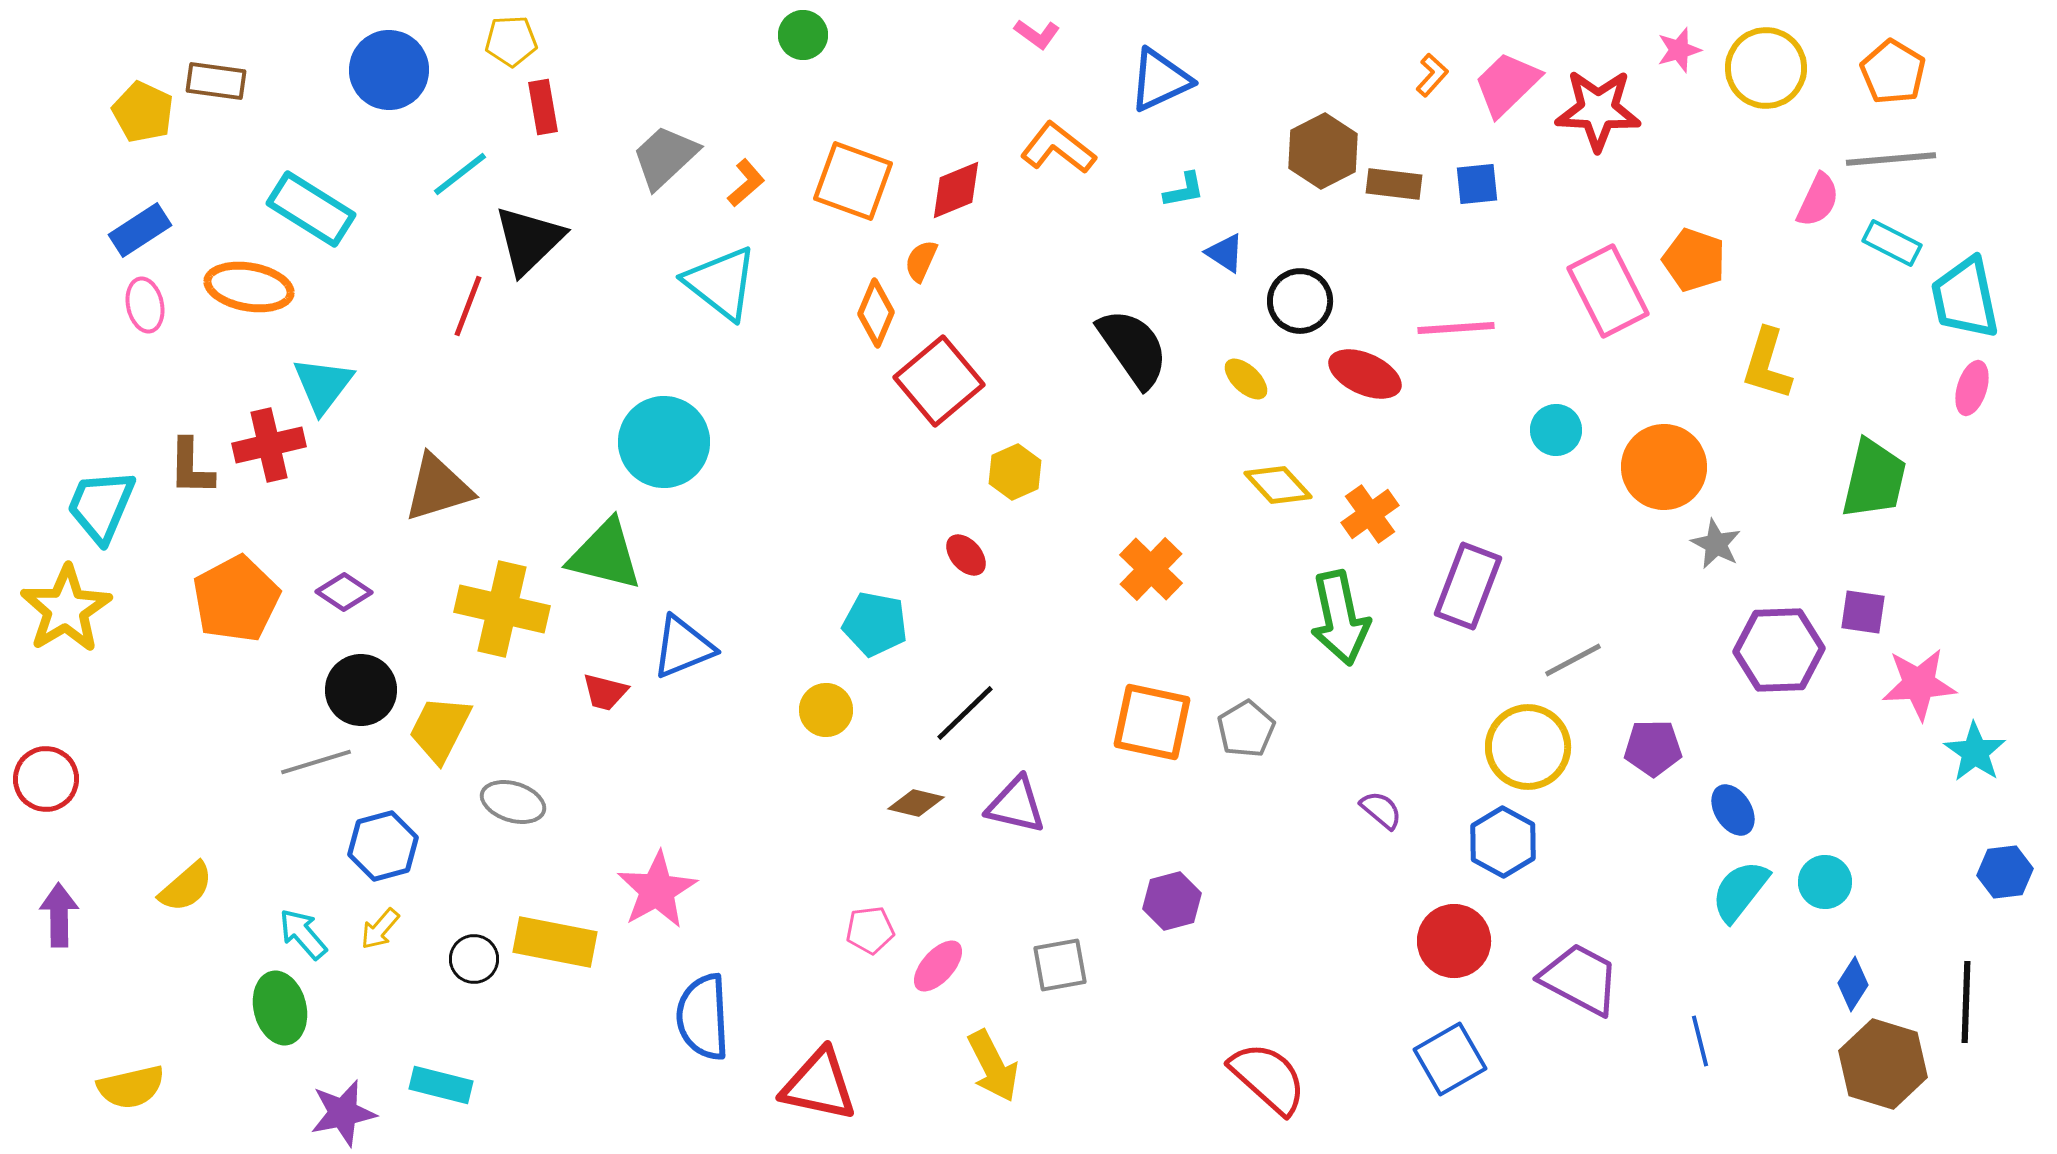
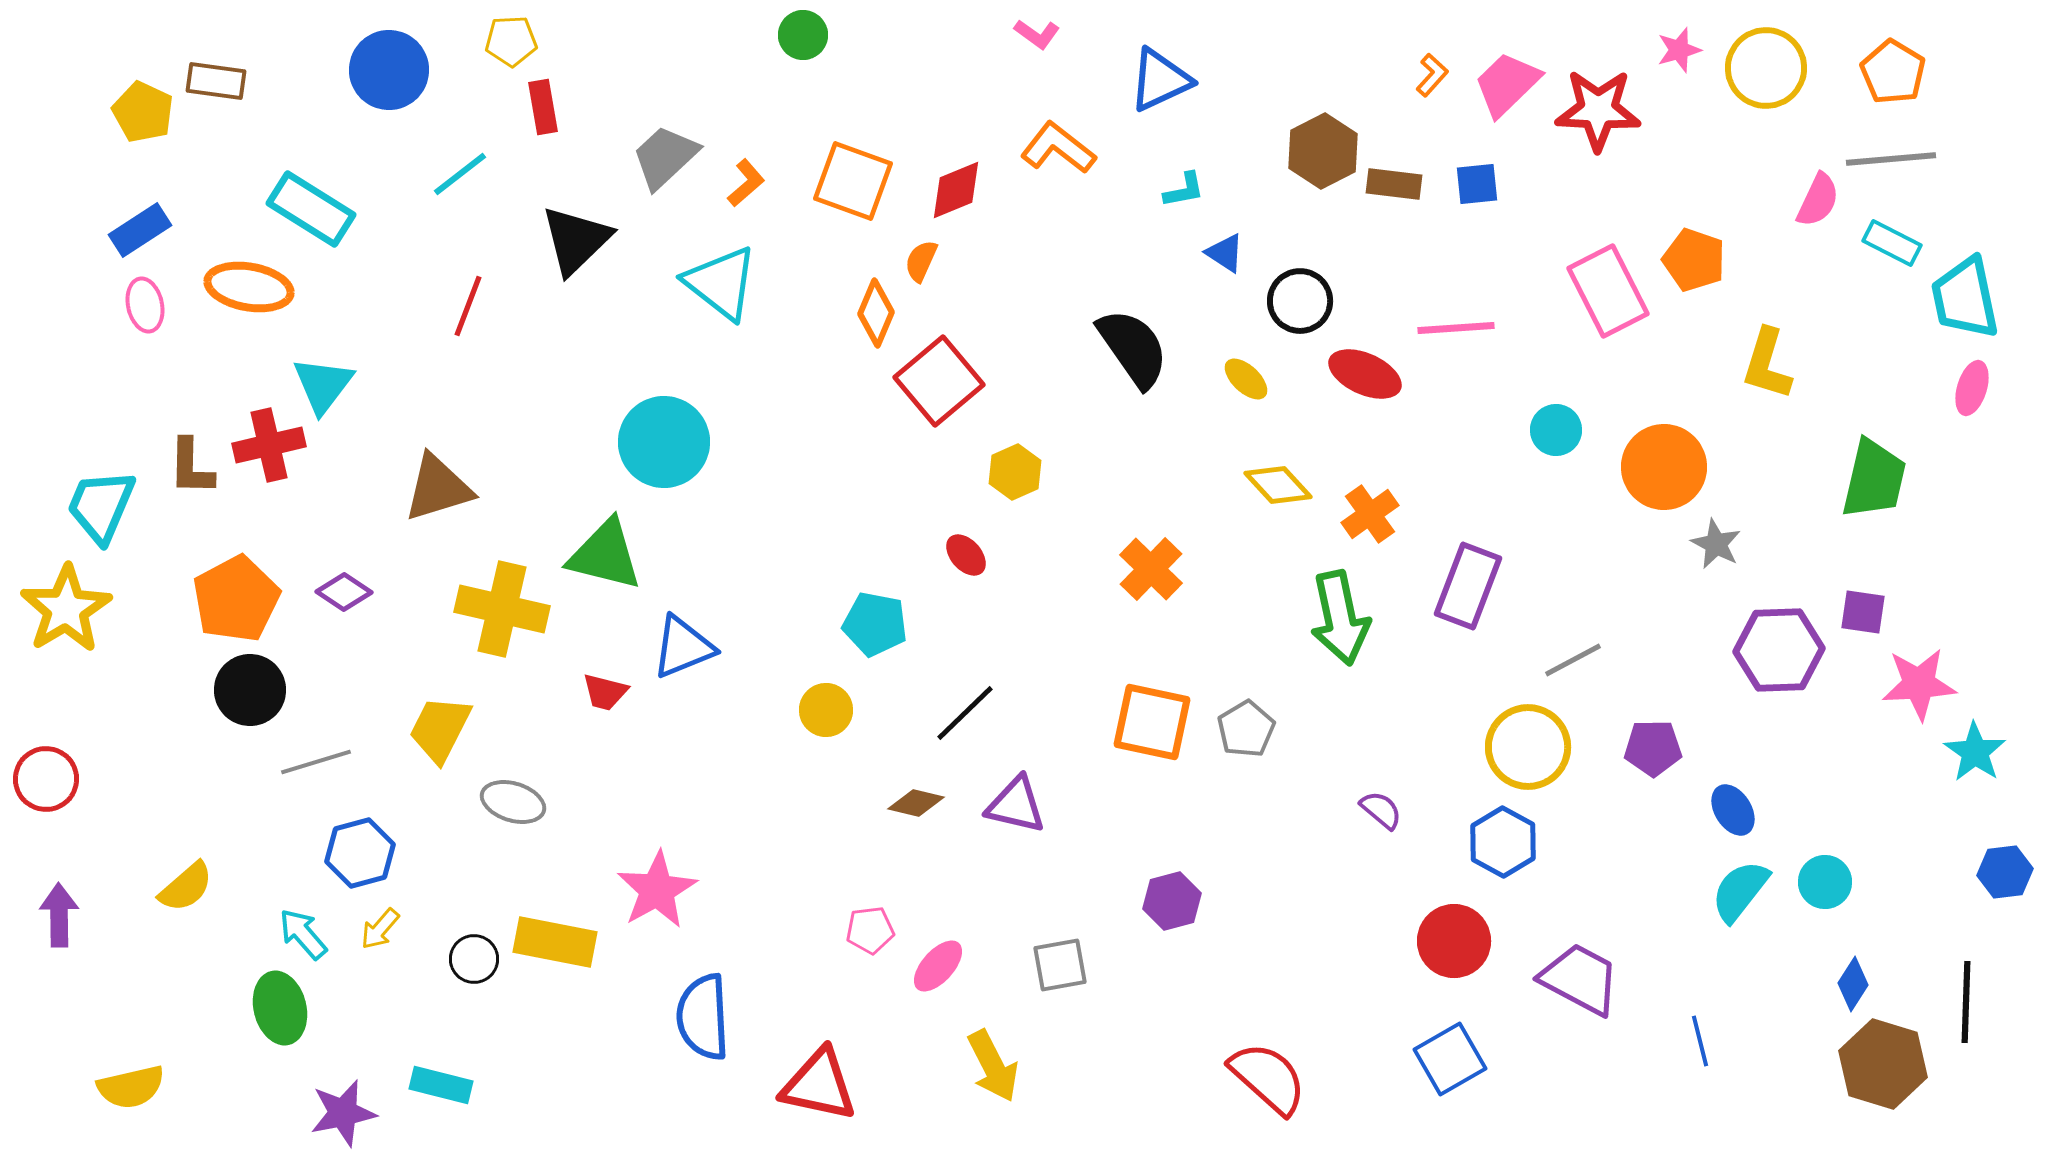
black triangle at (529, 240): moved 47 px right
black circle at (361, 690): moved 111 px left
blue hexagon at (383, 846): moved 23 px left, 7 px down
